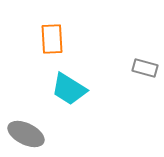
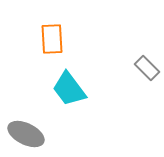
gray rectangle: moved 2 px right; rotated 30 degrees clockwise
cyan trapezoid: rotated 21 degrees clockwise
